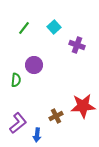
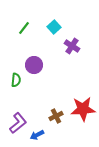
purple cross: moved 5 px left, 1 px down; rotated 14 degrees clockwise
red star: moved 3 px down
blue arrow: rotated 56 degrees clockwise
